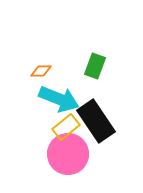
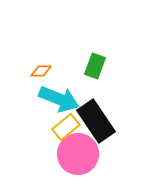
pink circle: moved 10 px right
